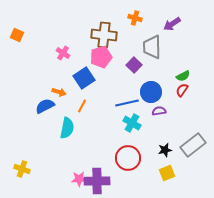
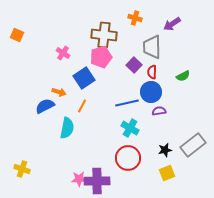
red semicircle: moved 30 px left, 18 px up; rotated 32 degrees counterclockwise
cyan cross: moved 2 px left, 5 px down
